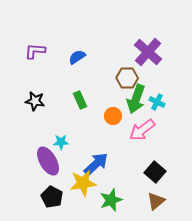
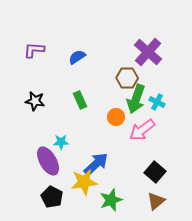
purple L-shape: moved 1 px left, 1 px up
orange circle: moved 3 px right, 1 px down
yellow star: moved 1 px right, 1 px up
